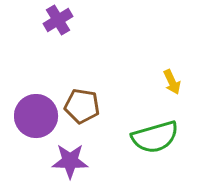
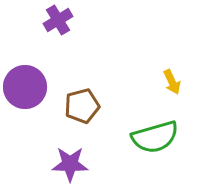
brown pentagon: rotated 24 degrees counterclockwise
purple circle: moved 11 px left, 29 px up
purple star: moved 3 px down
